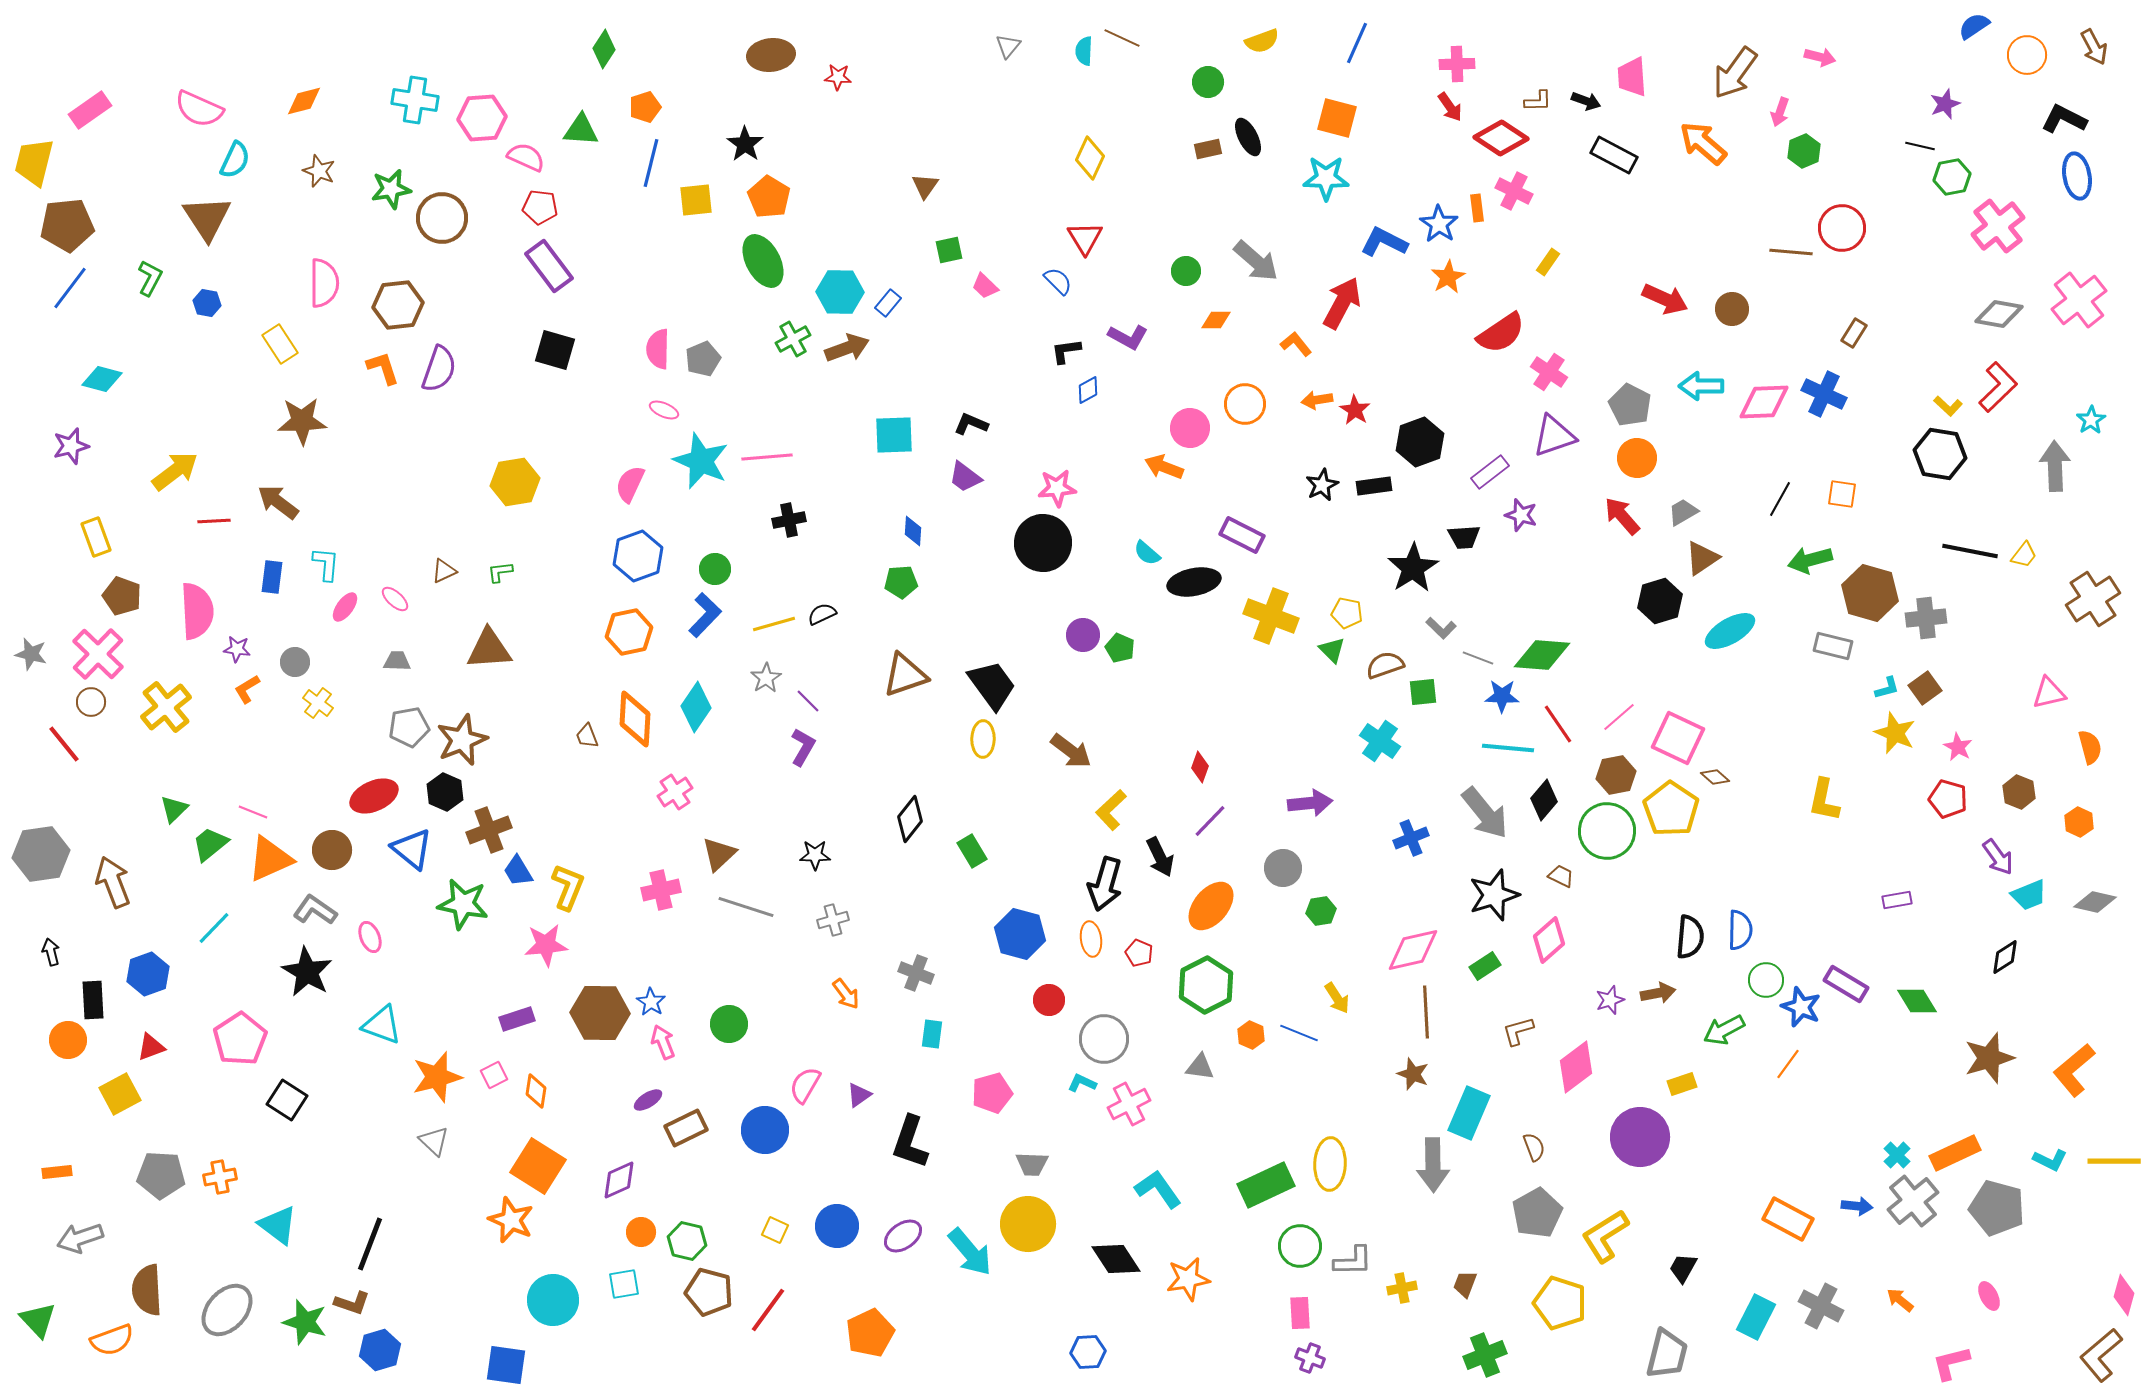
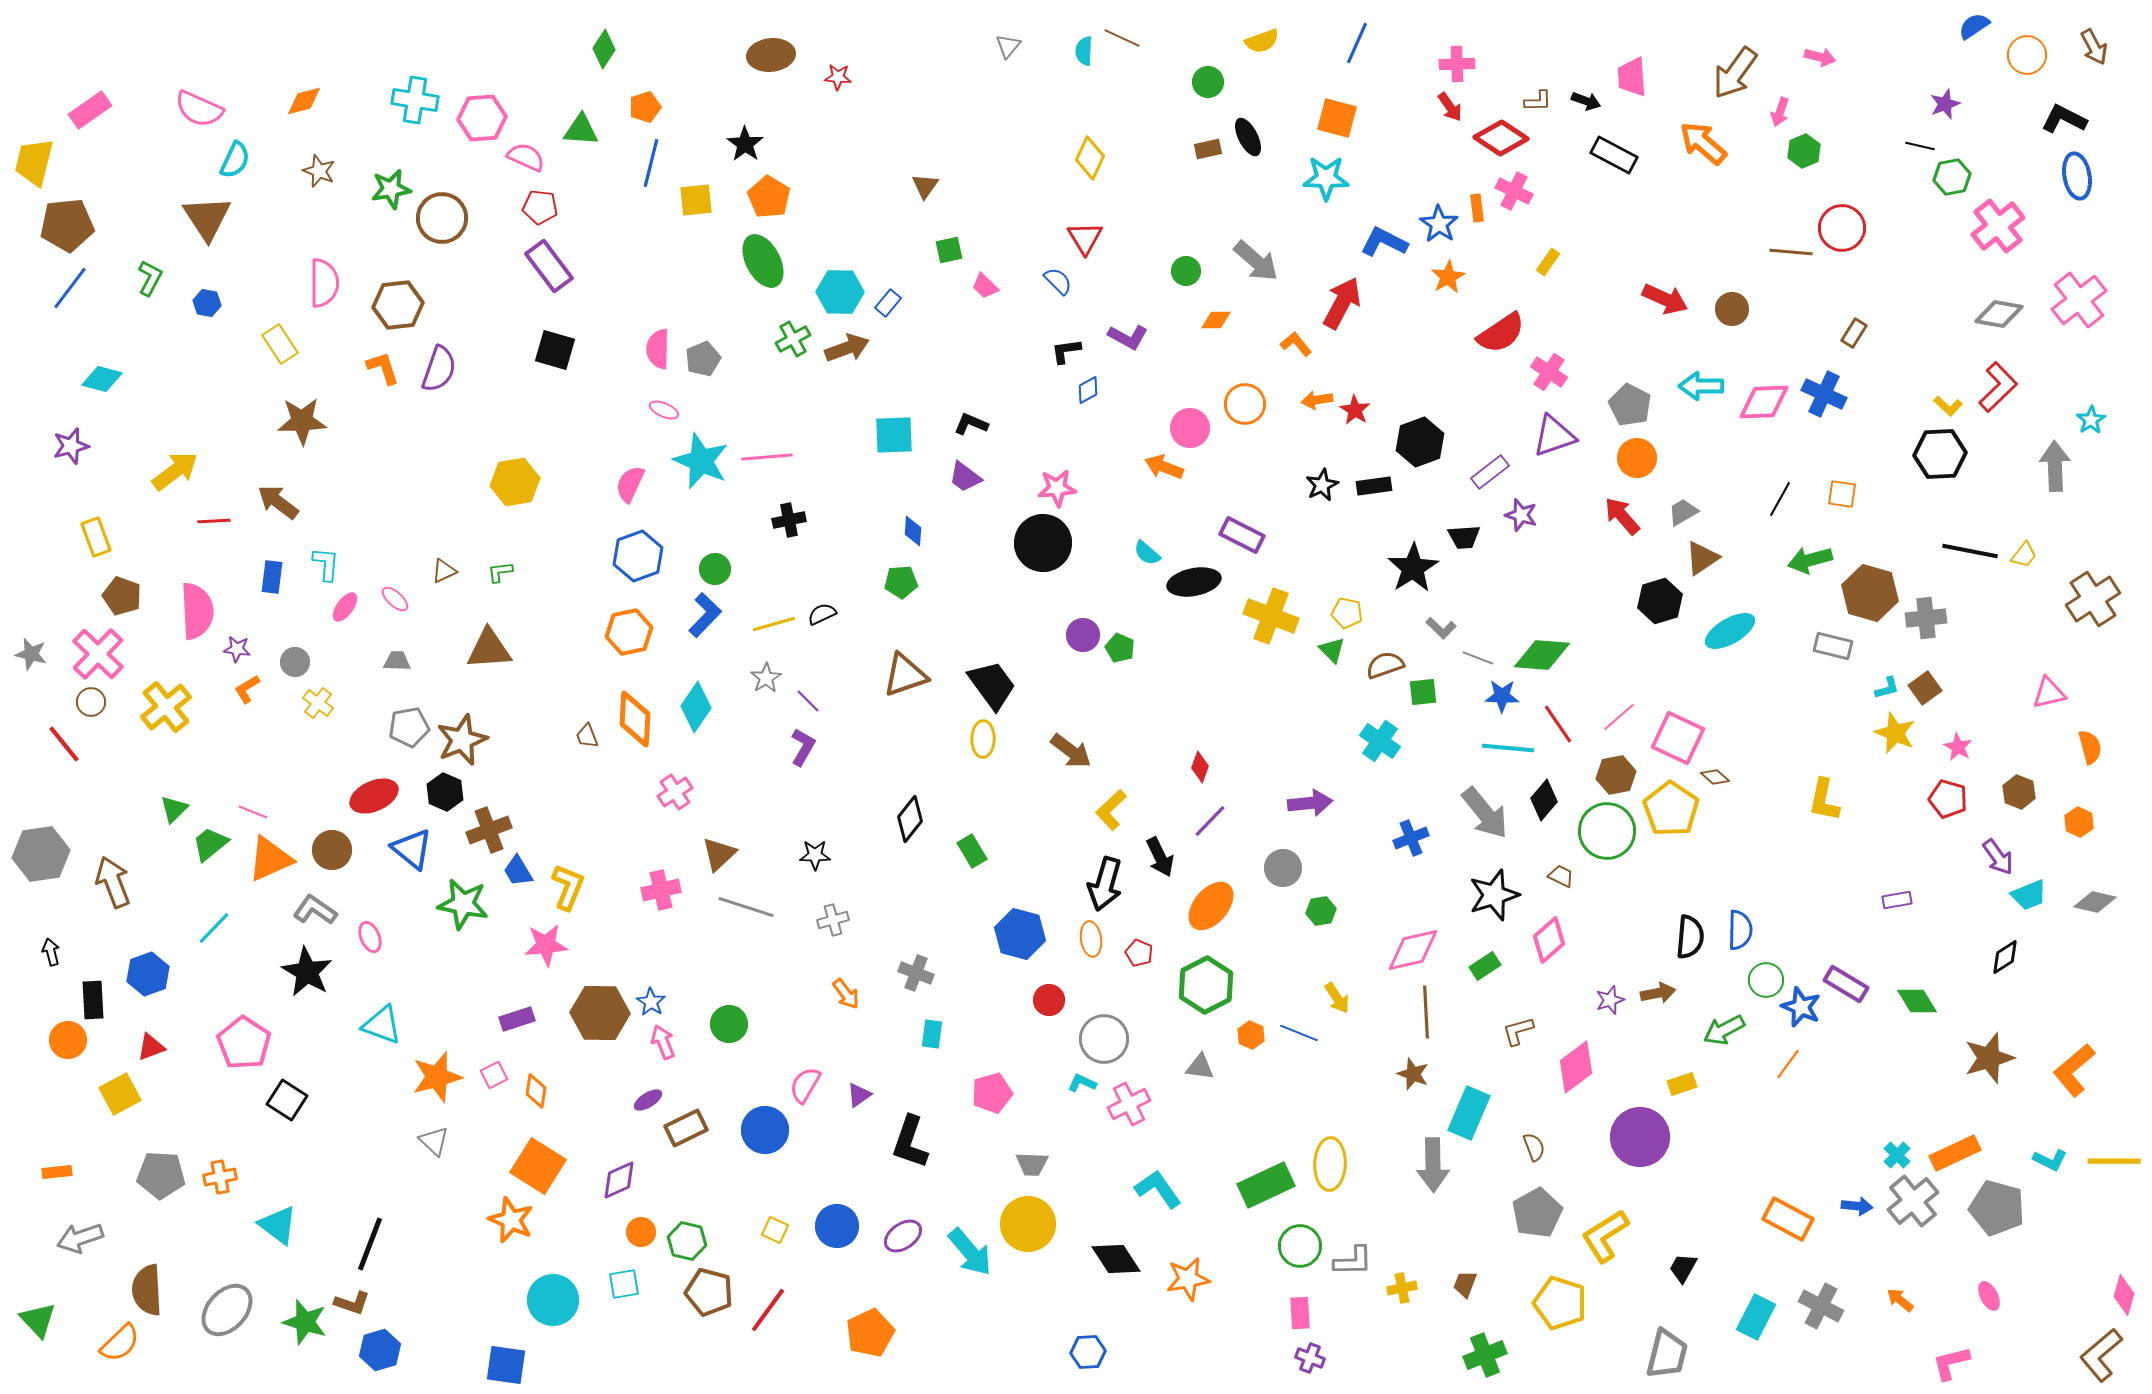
black hexagon at (1940, 454): rotated 12 degrees counterclockwise
pink pentagon at (240, 1039): moved 4 px right, 4 px down; rotated 6 degrees counterclockwise
orange semicircle at (112, 1340): moved 8 px right, 3 px down; rotated 24 degrees counterclockwise
